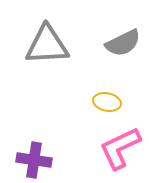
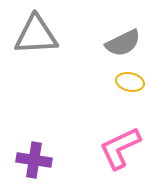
gray triangle: moved 11 px left, 10 px up
yellow ellipse: moved 23 px right, 20 px up
